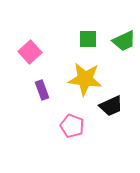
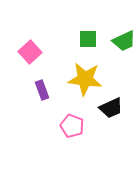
black trapezoid: moved 2 px down
